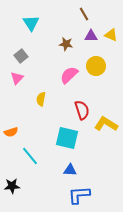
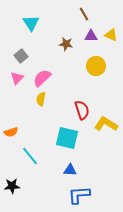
pink semicircle: moved 27 px left, 3 px down
